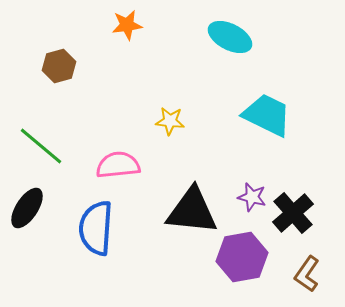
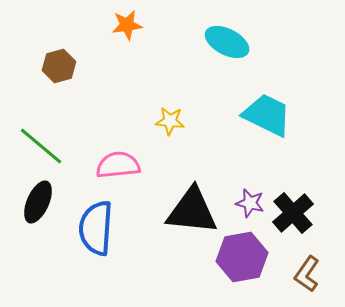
cyan ellipse: moved 3 px left, 5 px down
purple star: moved 2 px left, 6 px down
black ellipse: moved 11 px right, 6 px up; rotated 9 degrees counterclockwise
